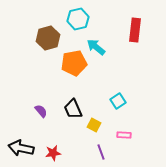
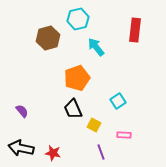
cyan arrow: rotated 12 degrees clockwise
orange pentagon: moved 3 px right, 15 px down; rotated 10 degrees counterclockwise
purple semicircle: moved 19 px left
red star: rotated 21 degrees clockwise
